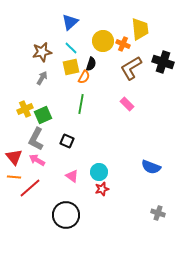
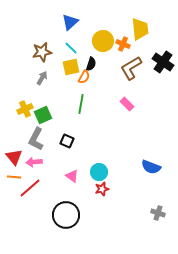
black cross: rotated 15 degrees clockwise
pink arrow: moved 3 px left, 2 px down; rotated 35 degrees counterclockwise
